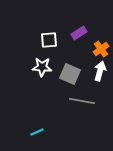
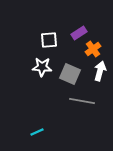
orange cross: moved 8 px left
